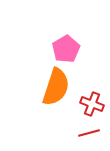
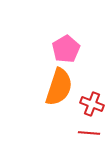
orange semicircle: moved 3 px right
red line: rotated 20 degrees clockwise
